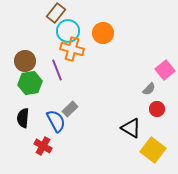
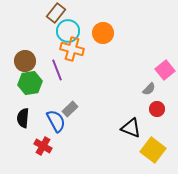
black triangle: rotated 10 degrees counterclockwise
